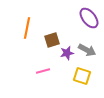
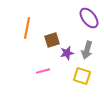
gray arrow: rotated 78 degrees clockwise
